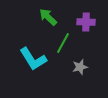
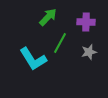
green arrow: rotated 90 degrees clockwise
green line: moved 3 px left
gray star: moved 9 px right, 15 px up
